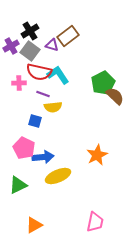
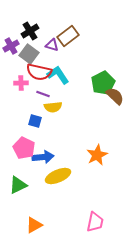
gray square: moved 1 px left, 3 px down
pink cross: moved 2 px right
